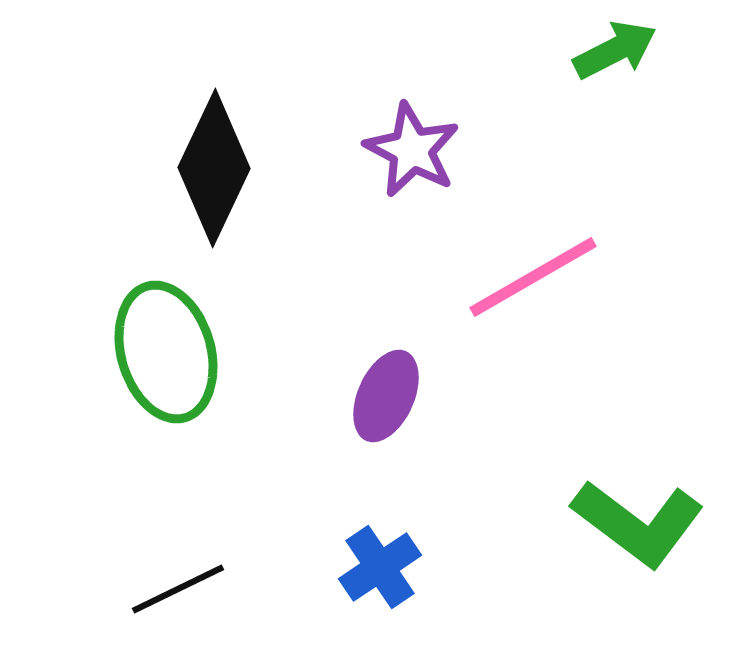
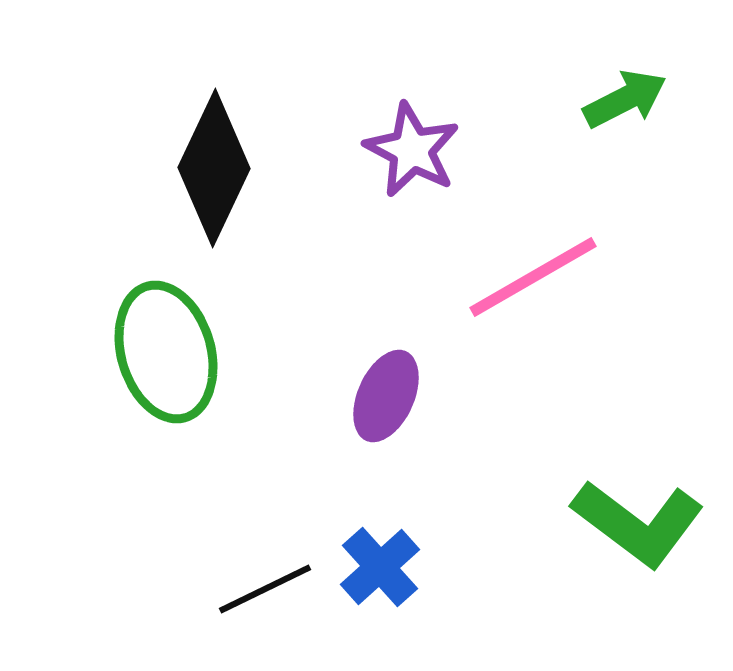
green arrow: moved 10 px right, 49 px down
blue cross: rotated 8 degrees counterclockwise
black line: moved 87 px right
